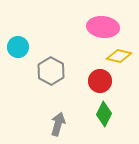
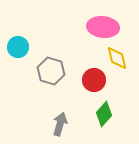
yellow diamond: moved 2 px left, 2 px down; rotated 65 degrees clockwise
gray hexagon: rotated 12 degrees counterclockwise
red circle: moved 6 px left, 1 px up
green diamond: rotated 15 degrees clockwise
gray arrow: moved 2 px right
